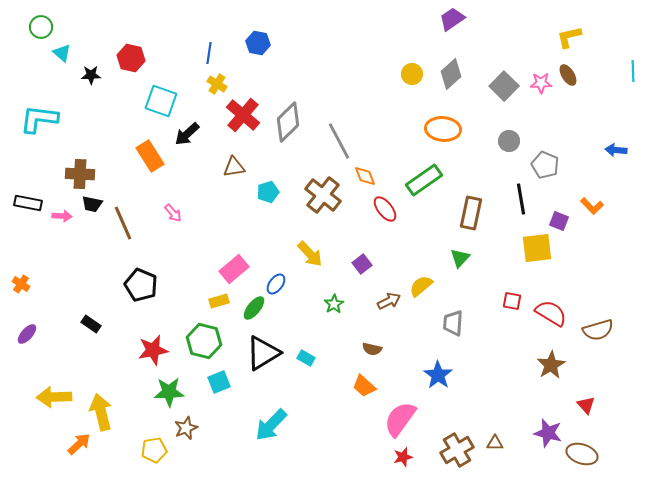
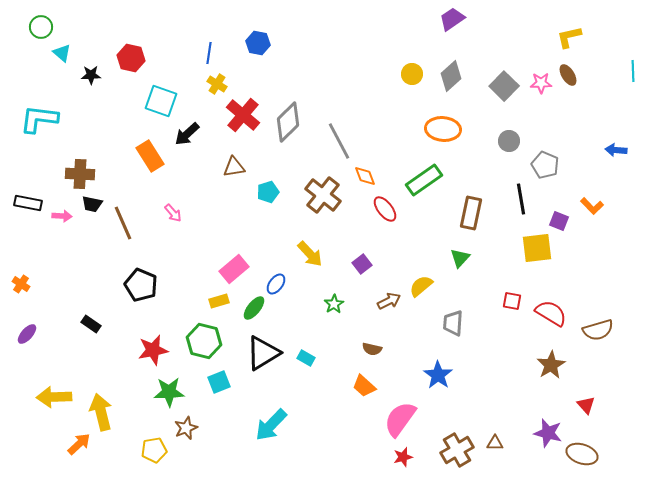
gray diamond at (451, 74): moved 2 px down
